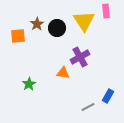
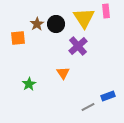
yellow triangle: moved 3 px up
black circle: moved 1 px left, 4 px up
orange square: moved 2 px down
purple cross: moved 2 px left, 11 px up; rotated 12 degrees counterclockwise
orange triangle: rotated 48 degrees clockwise
blue rectangle: rotated 40 degrees clockwise
